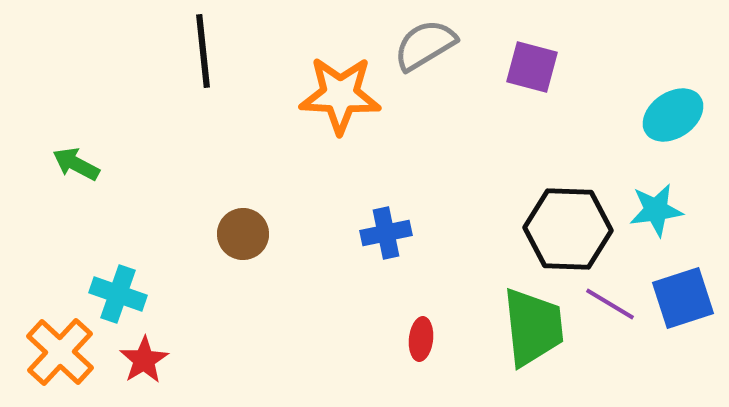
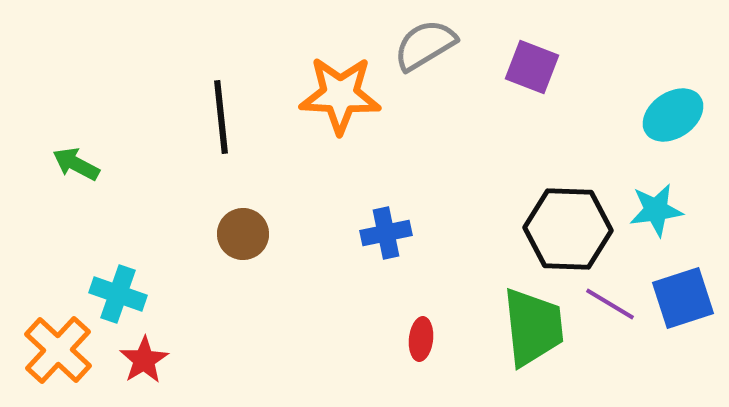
black line: moved 18 px right, 66 px down
purple square: rotated 6 degrees clockwise
orange cross: moved 2 px left, 2 px up
